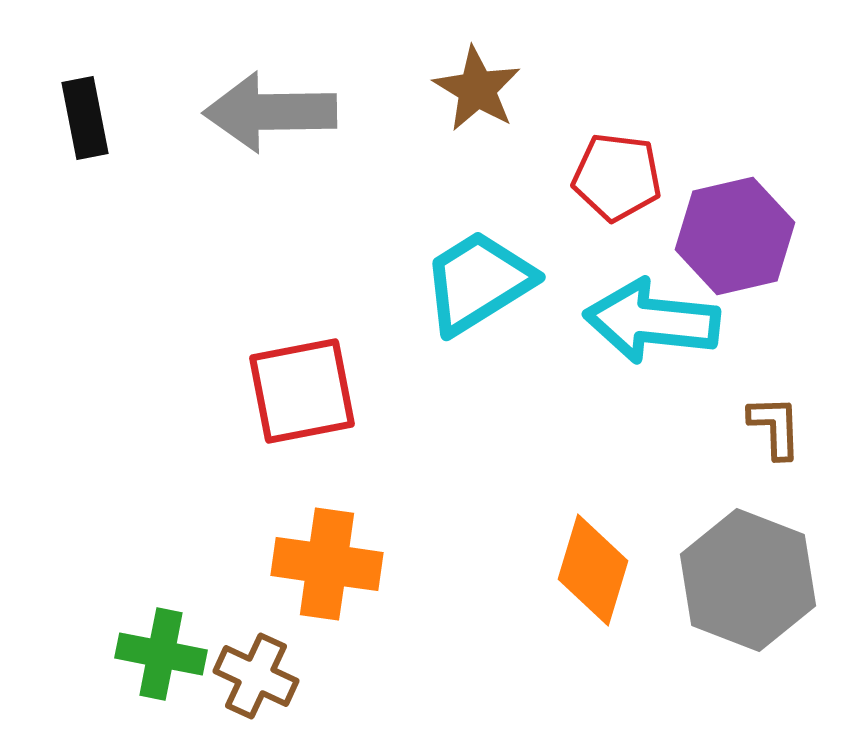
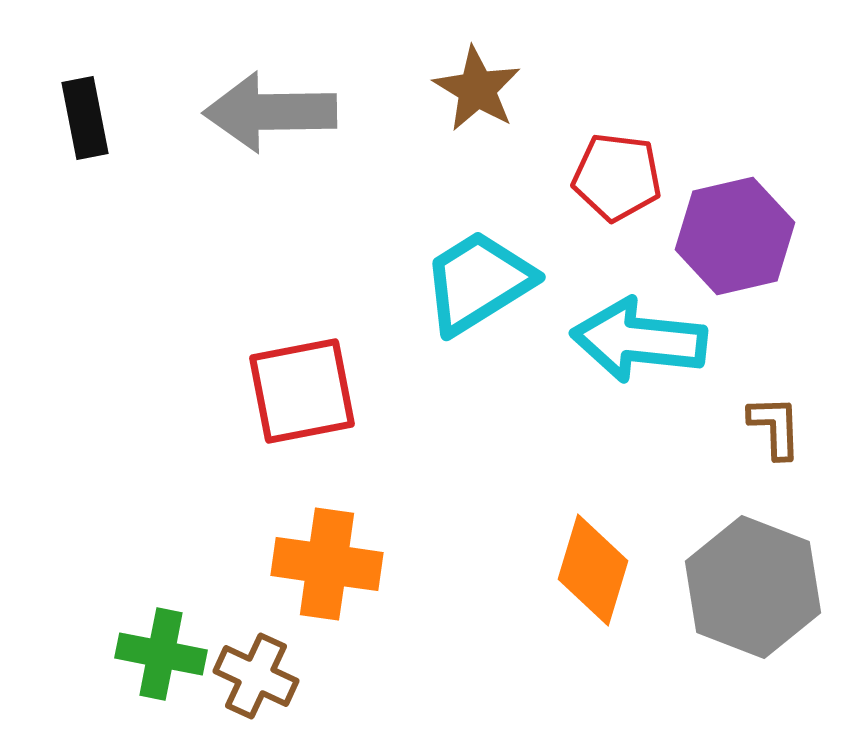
cyan arrow: moved 13 px left, 19 px down
gray hexagon: moved 5 px right, 7 px down
